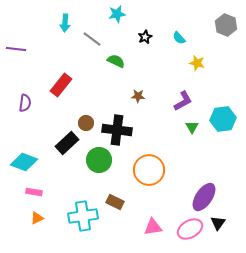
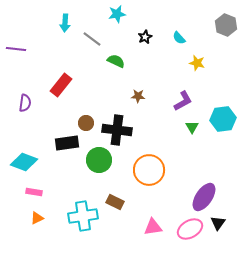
black rectangle: rotated 35 degrees clockwise
